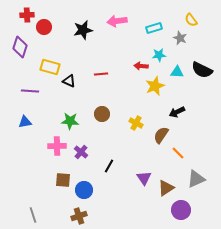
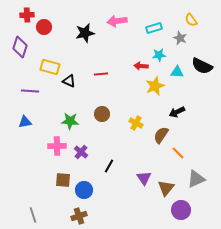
black star: moved 2 px right, 3 px down
black semicircle: moved 4 px up
brown triangle: rotated 18 degrees counterclockwise
